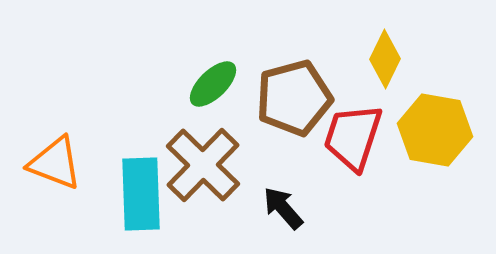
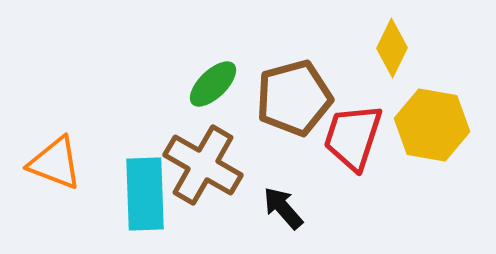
yellow diamond: moved 7 px right, 11 px up
yellow hexagon: moved 3 px left, 5 px up
brown cross: rotated 14 degrees counterclockwise
cyan rectangle: moved 4 px right
